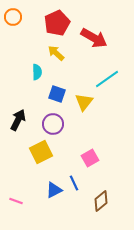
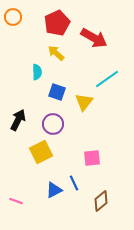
blue square: moved 2 px up
pink square: moved 2 px right; rotated 24 degrees clockwise
